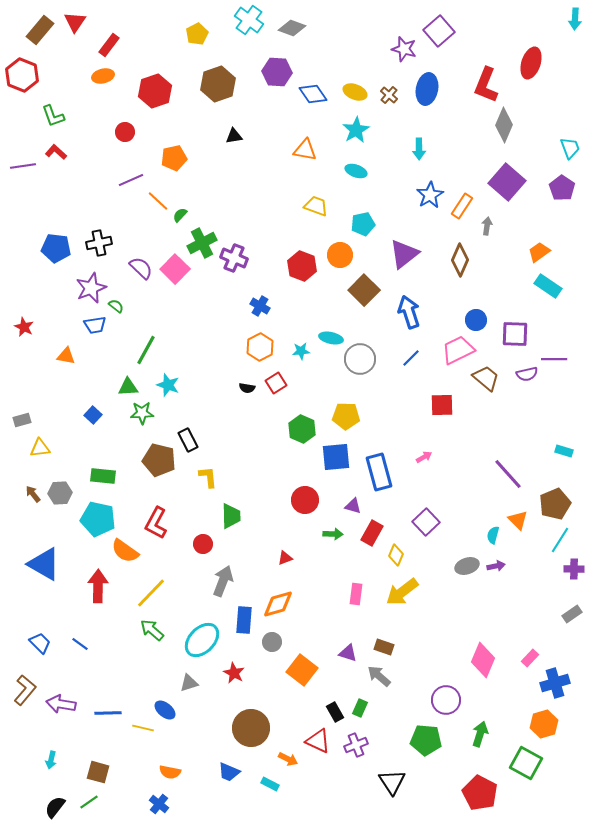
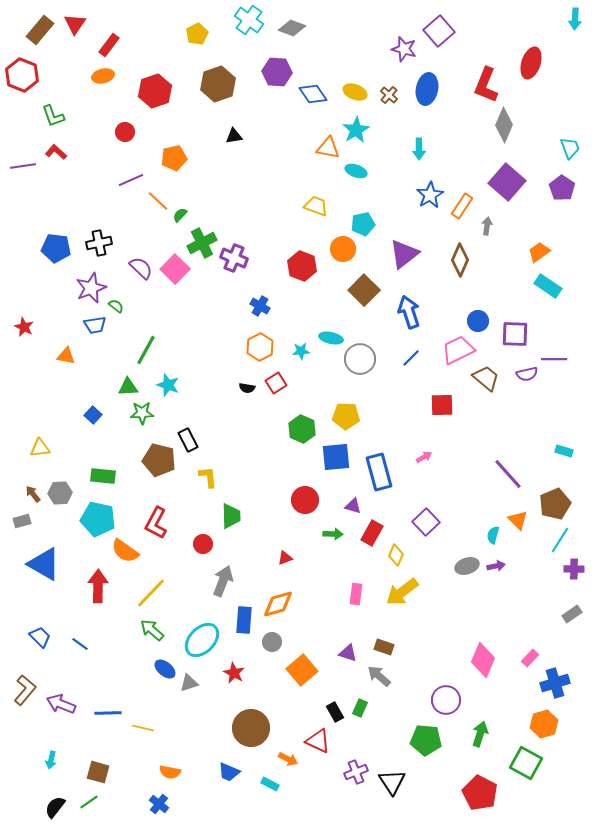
red triangle at (75, 22): moved 2 px down
orange triangle at (305, 150): moved 23 px right, 2 px up
orange circle at (340, 255): moved 3 px right, 6 px up
blue circle at (476, 320): moved 2 px right, 1 px down
gray rectangle at (22, 420): moved 101 px down
blue trapezoid at (40, 643): moved 6 px up
orange square at (302, 670): rotated 12 degrees clockwise
purple arrow at (61, 704): rotated 12 degrees clockwise
blue ellipse at (165, 710): moved 41 px up
purple cross at (356, 745): moved 27 px down
